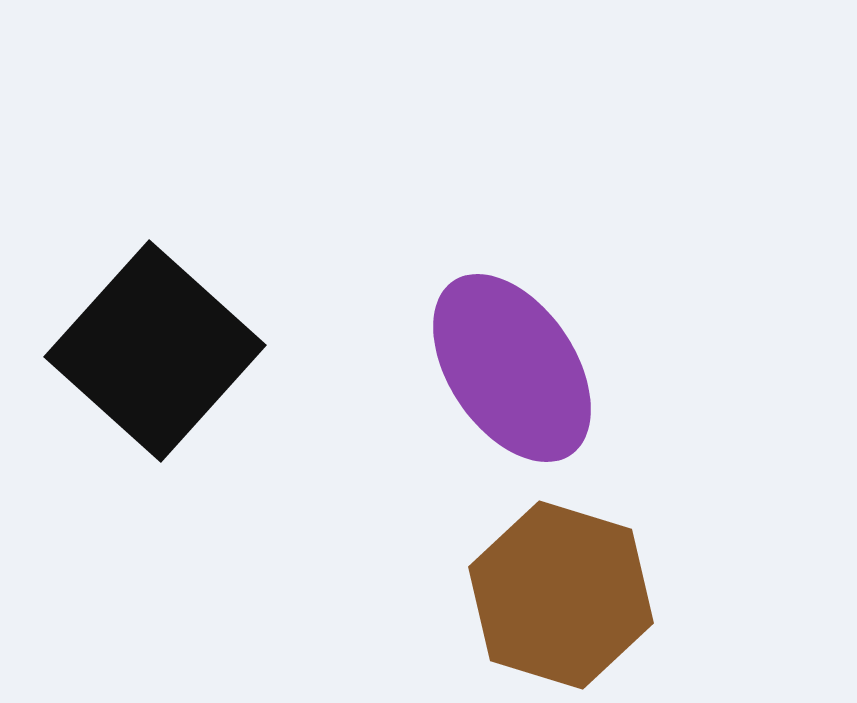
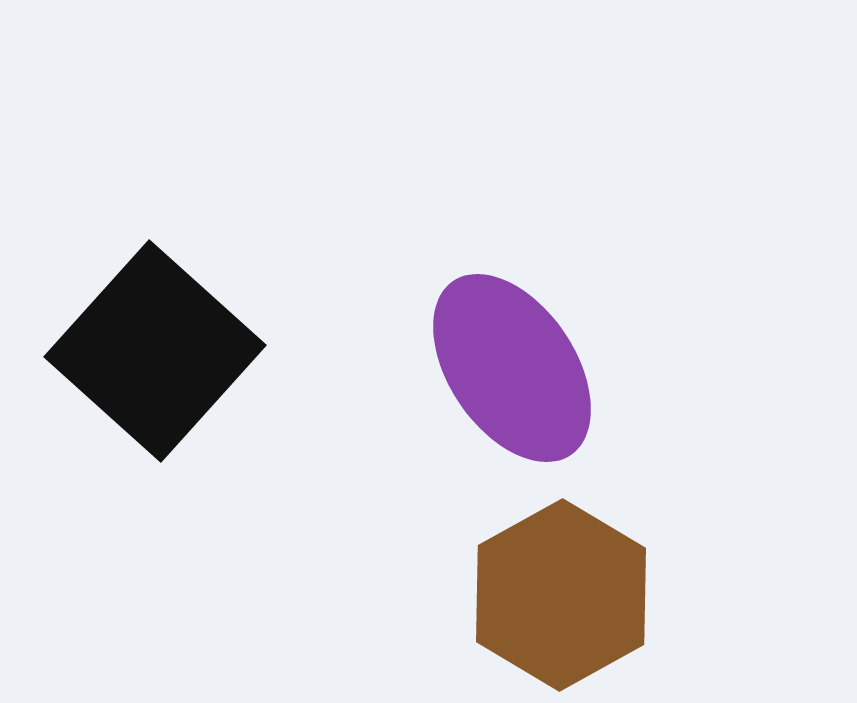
brown hexagon: rotated 14 degrees clockwise
